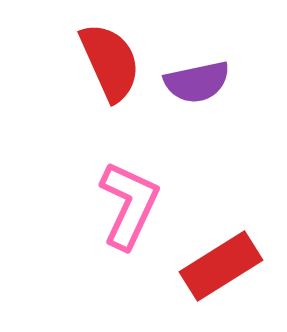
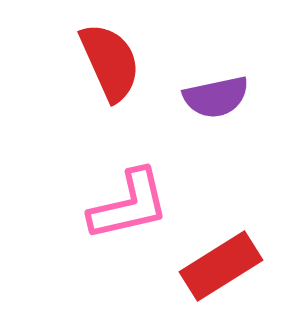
purple semicircle: moved 19 px right, 15 px down
pink L-shape: rotated 52 degrees clockwise
